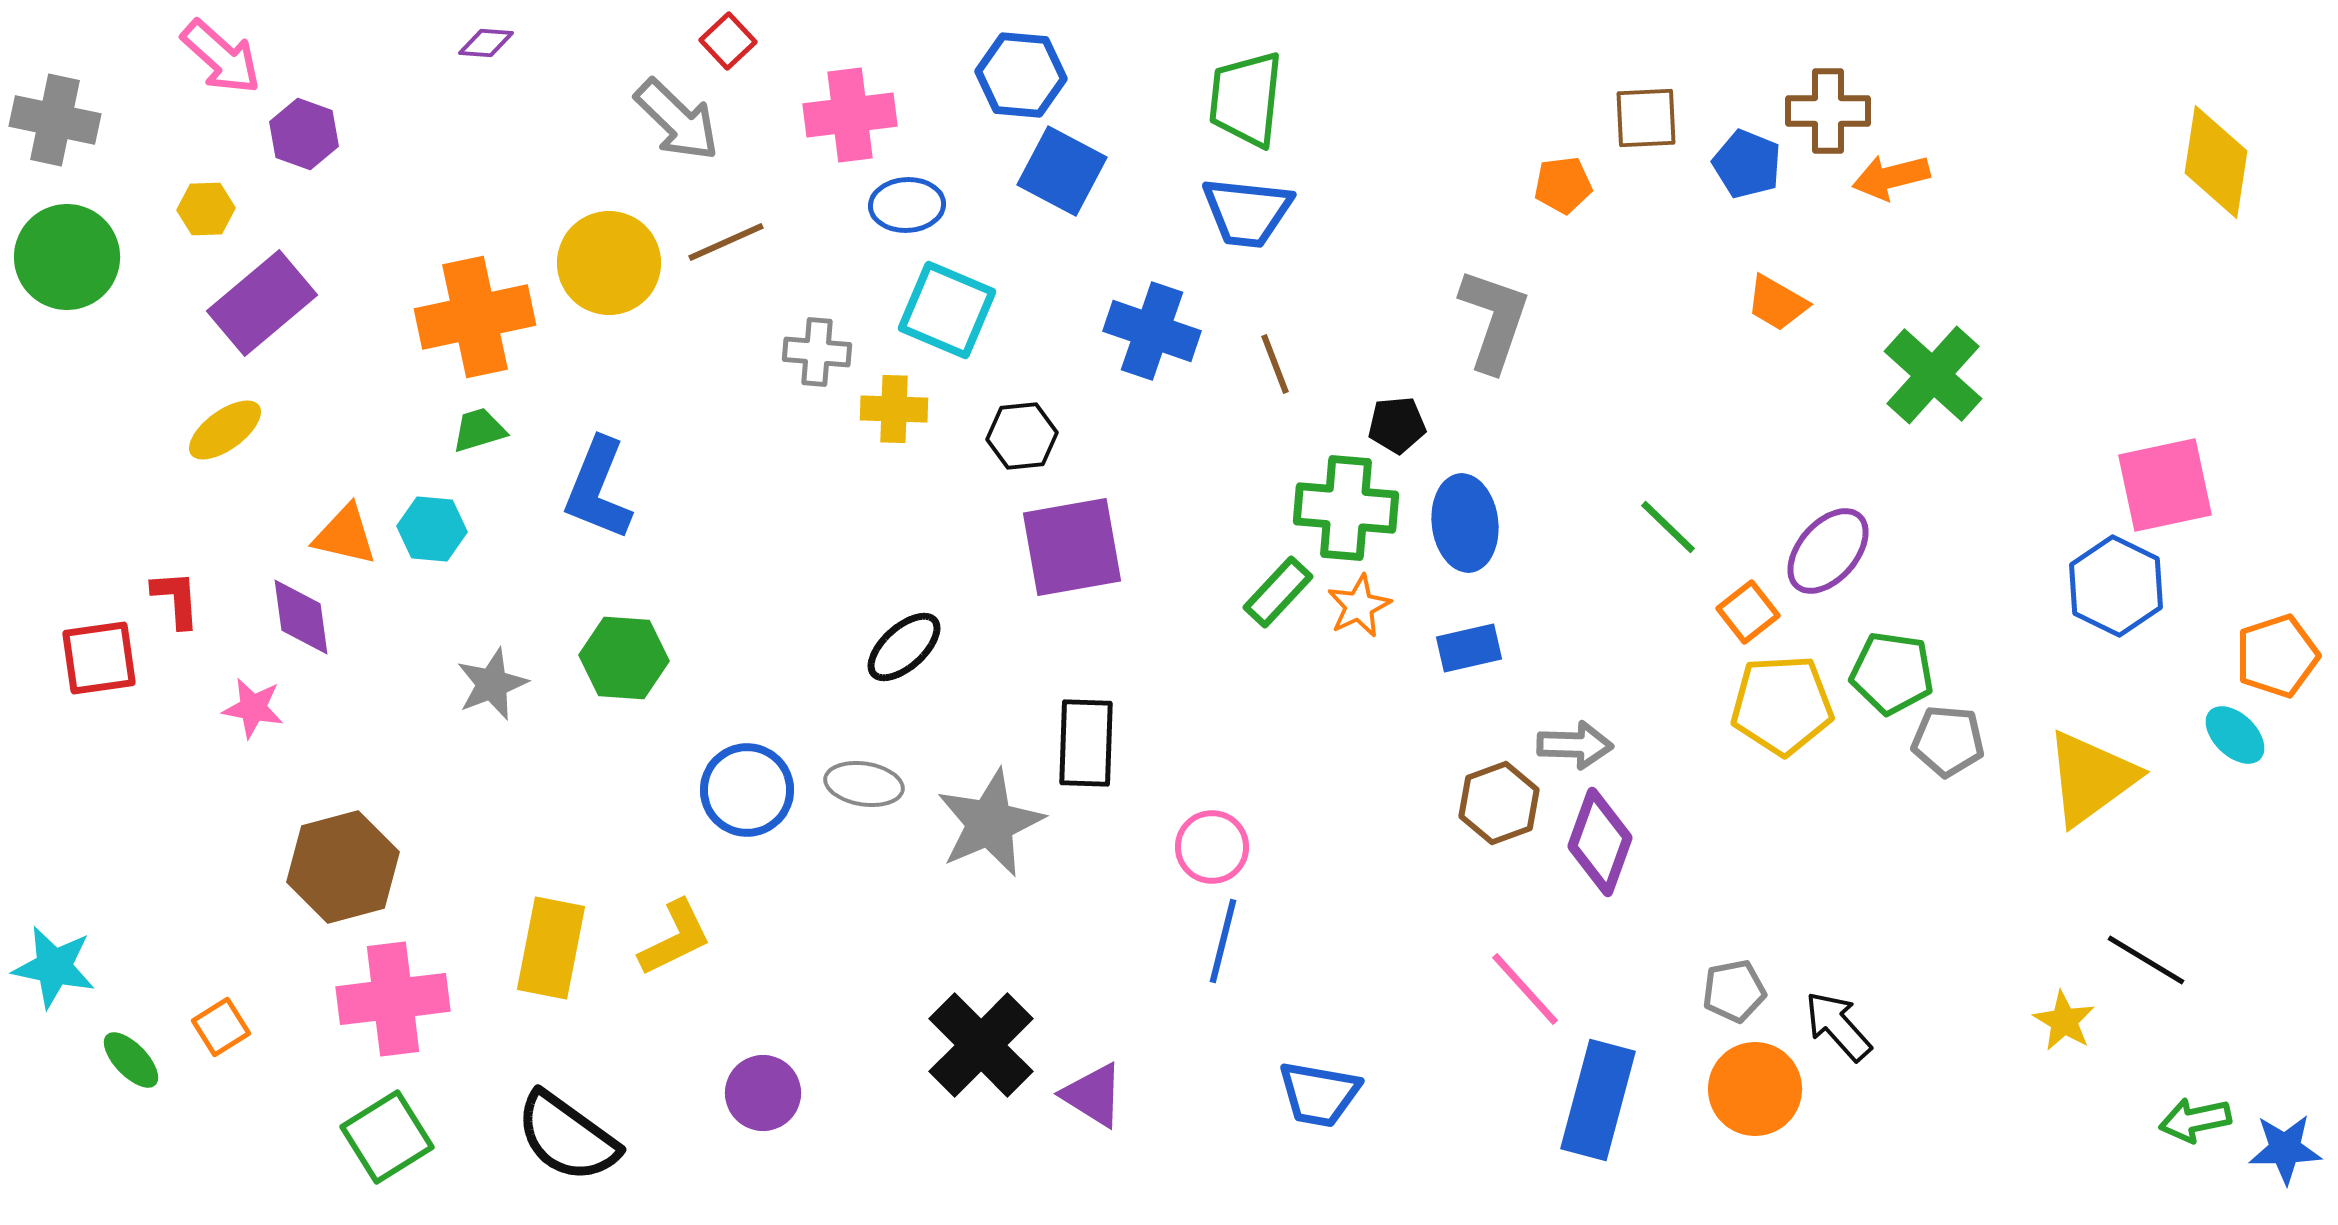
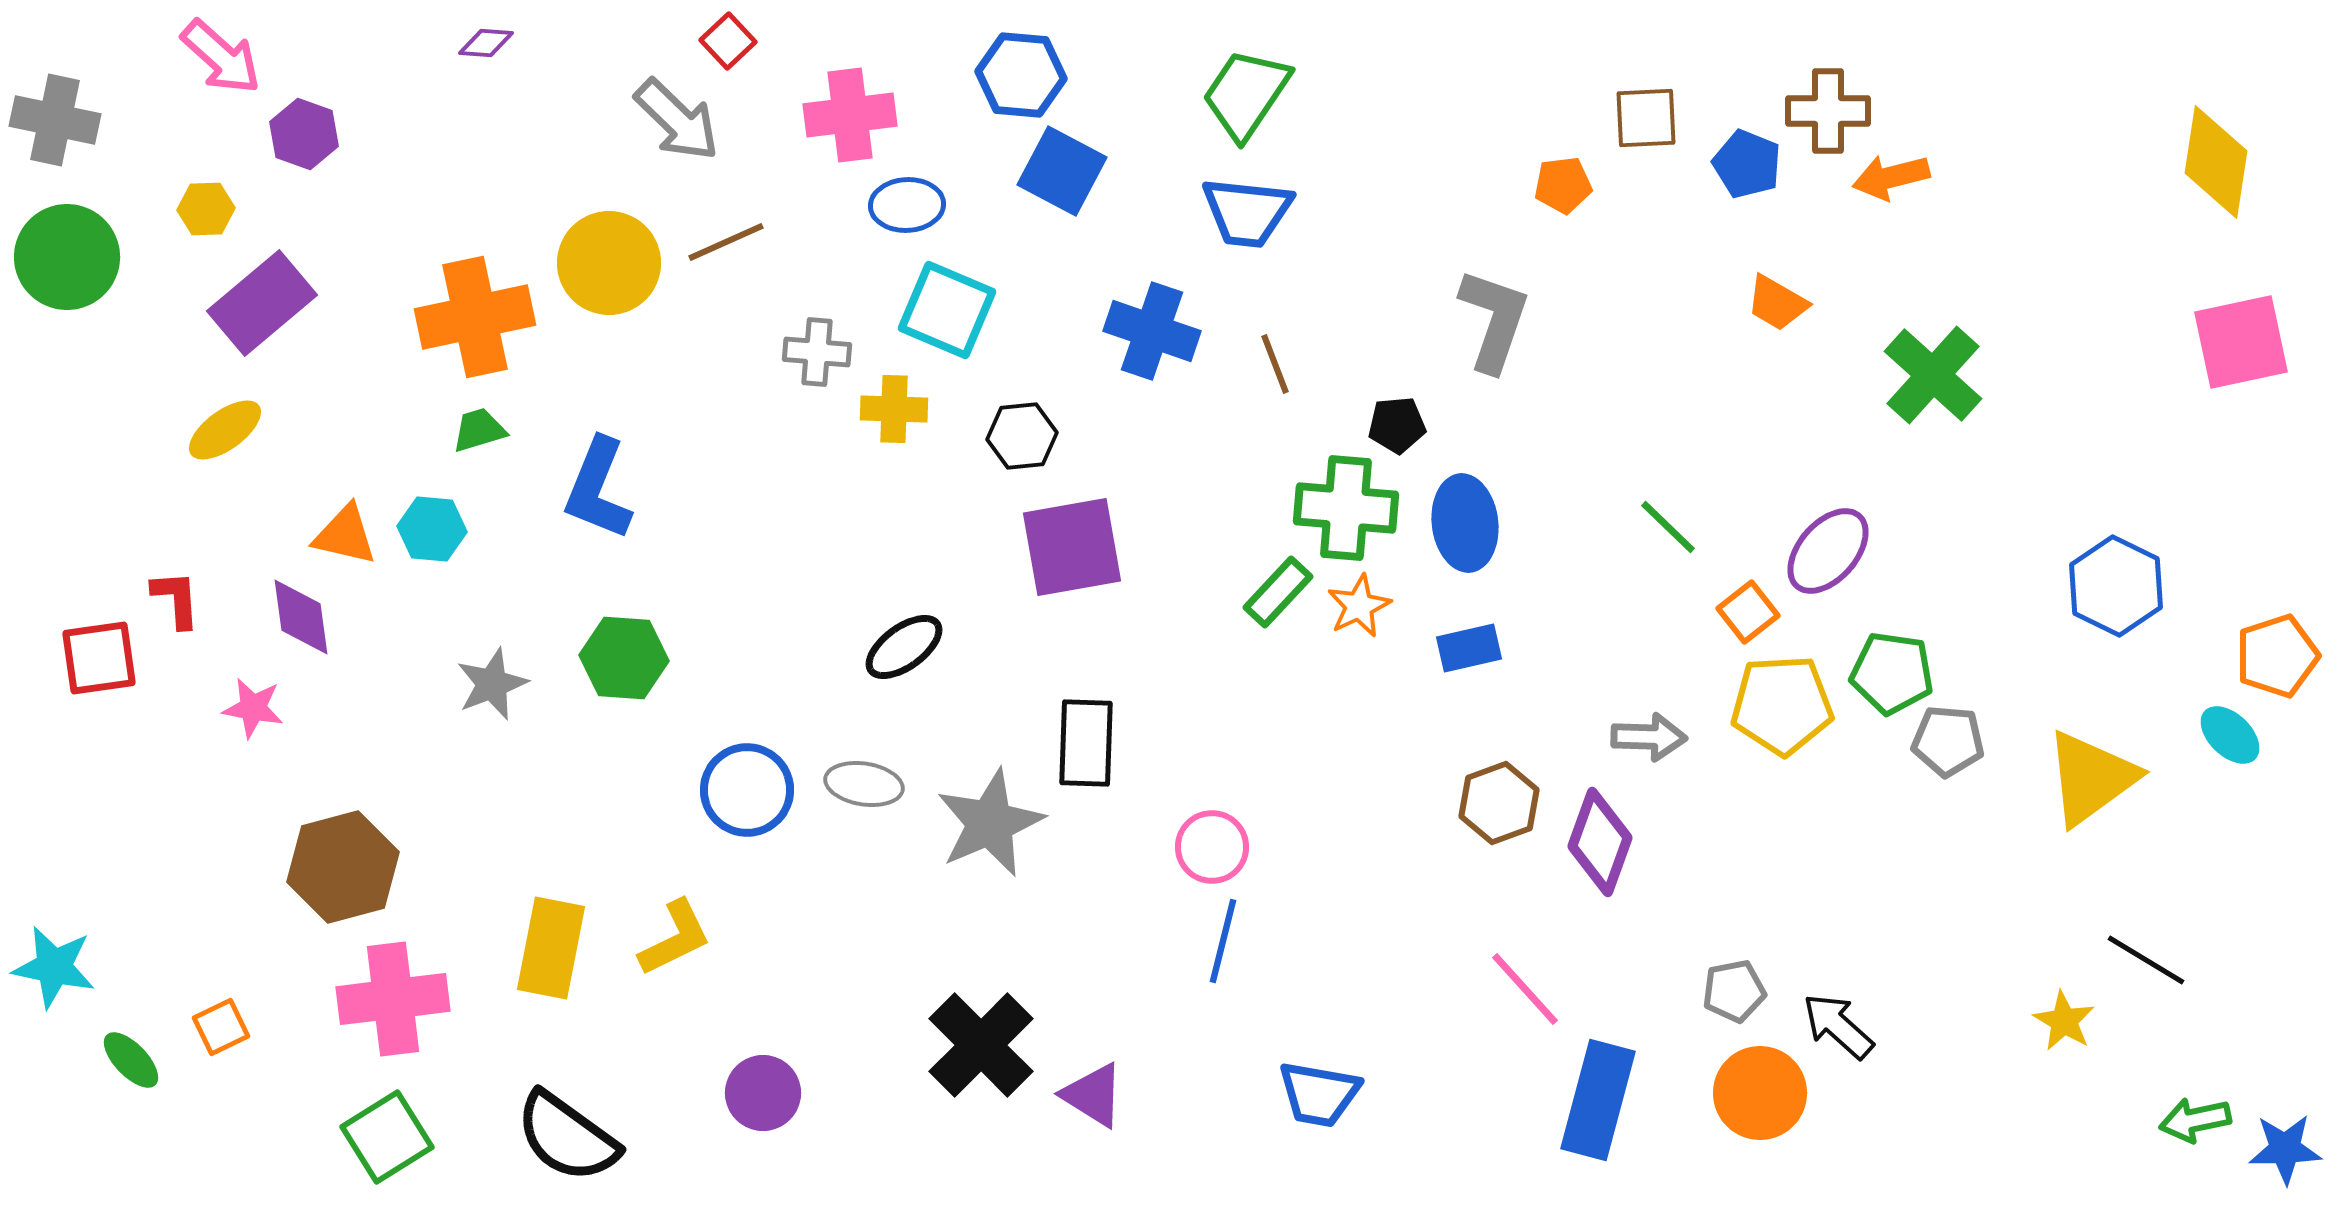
green trapezoid at (1246, 99): moved 5 px up; rotated 28 degrees clockwise
pink square at (2165, 485): moved 76 px right, 143 px up
black ellipse at (904, 647): rotated 6 degrees clockwise
cyan ellipse at (2235, 735): moved 5 px left
gray arrow at (1575, 745): moved 74 px right, 8 px up
black arrow at (1838, 1026): rotated 6 degrees counterclockwise
orange square at (221, 1027): rotated 6 degrees clockwise
orange circle at (1755, 1089): moved 5 px right, 4 px down
